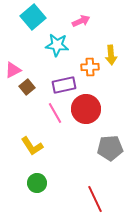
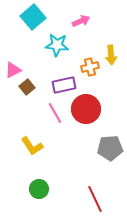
orange cross: rotated 12 degrees counterclockwise
green circle: moved 2 px right, 6 px down
